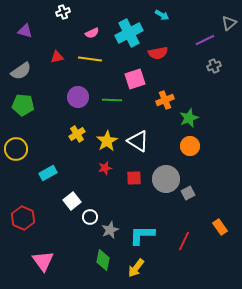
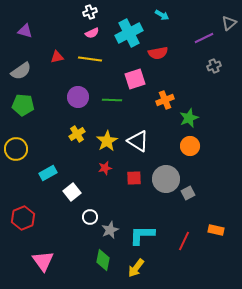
white cross: moved 27 px right
purple line: moved 1 px left, 2 px up
white square: moved 9 px up
red hexagon: rotated 15 degrees clockwise
orange rectangle: moved 4 px left, 3 px down; rotated 42 degrees counterclockwise
